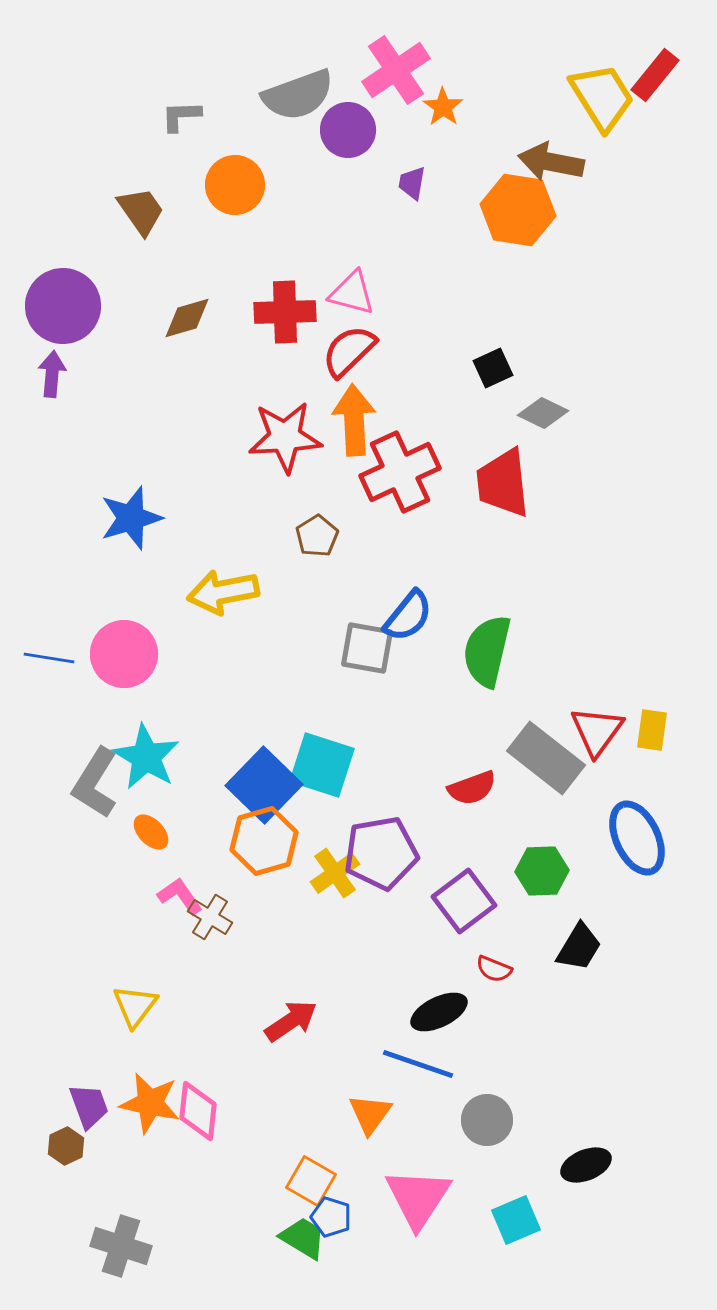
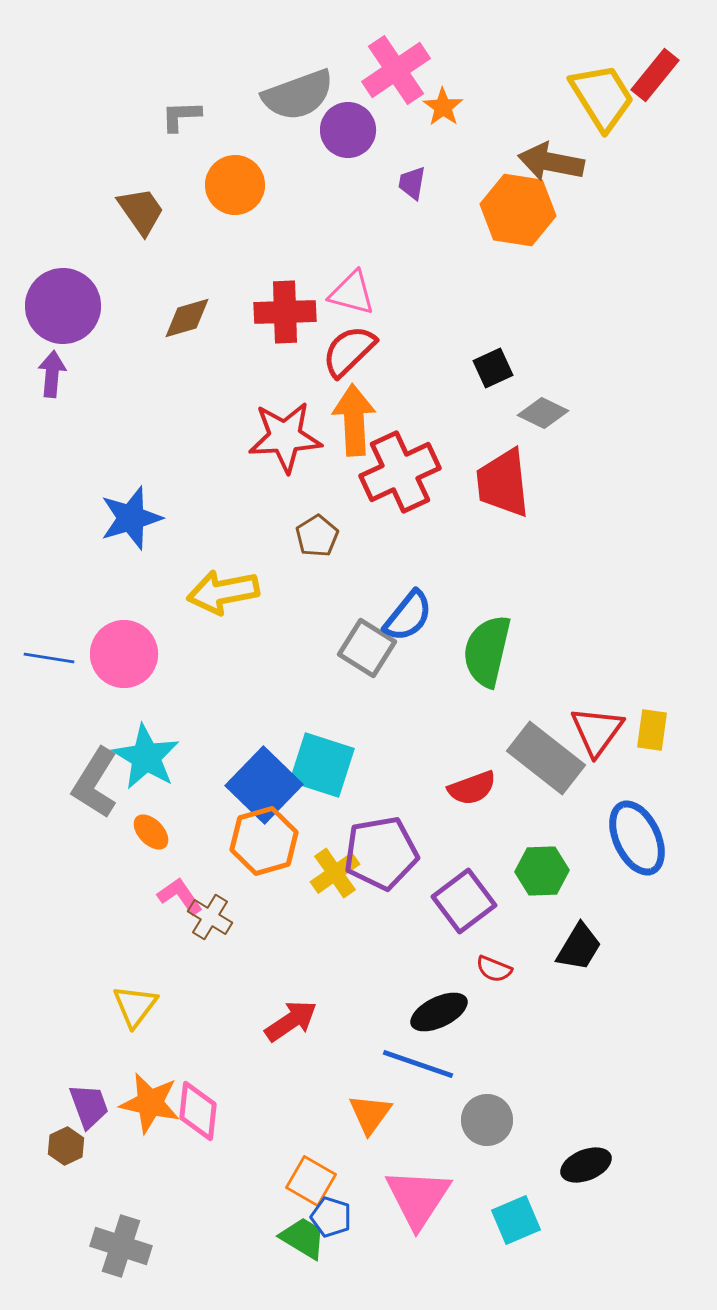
gray square at (367, 648): rotated 22 degrees clockwise
